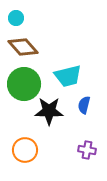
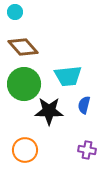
cyan circle: moved 1 px left, 6 px up
cyan trapezoid: rotated 8 degrees clockwise
